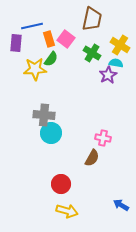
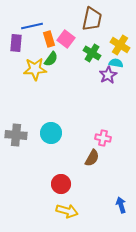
gray cross: moved 28 px left, 20 px down
blue arrow: rotated 42 degrees clockwise
